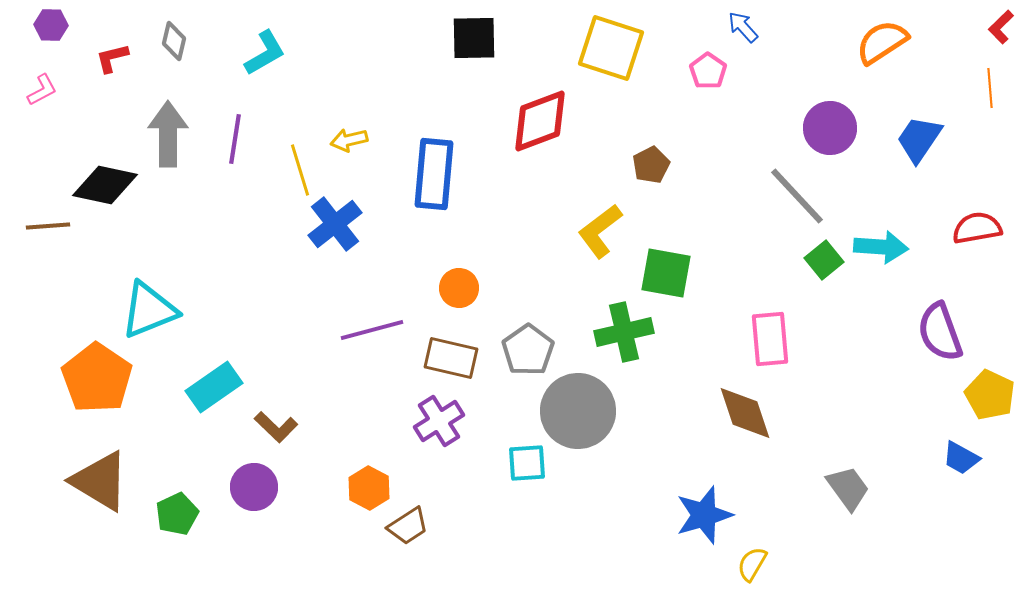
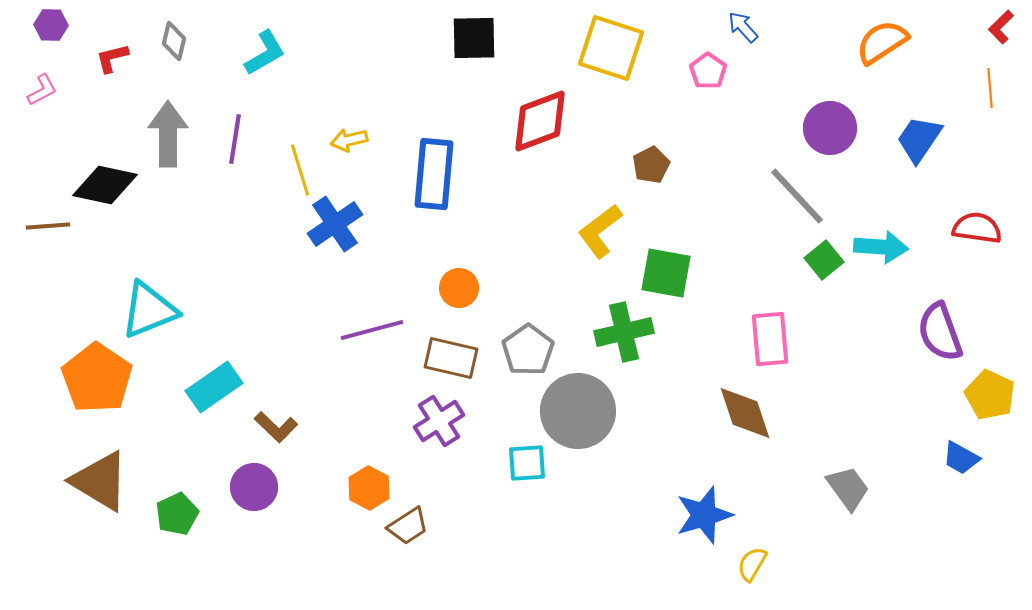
blue cross at (335, 224): rotated 4 degrees clockwise
red semicircle at (977, 228): rotated 18 degrees clockwise
